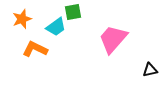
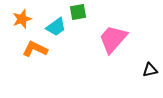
green square: moved 5 px right
